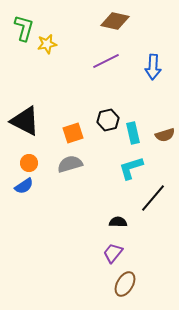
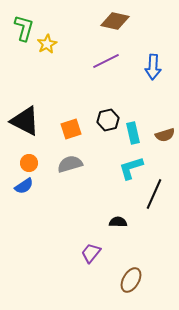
yellow star: rotated 18 degrees counterclockwise
orange square: moved 2 px left, 4 px up
black line: moved 1 px right, 4 px up; rotated 16 degrees counterclockwise
purple trapezoid: moved 22 px left
brown ellipse: moved 6 px right, 4 px up
